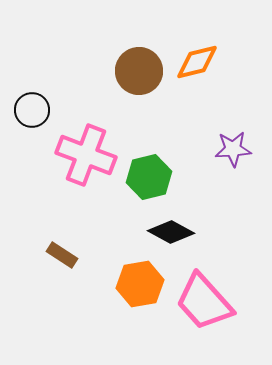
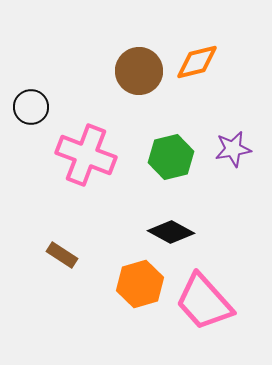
black circle: moved 1 px left, 3 px up
purple star: rotated 6 degrees counterclockwise
green hexagon: moved 22 px right, 20 px up
orange hexagon: rotated 6 degrees counterclockwise
